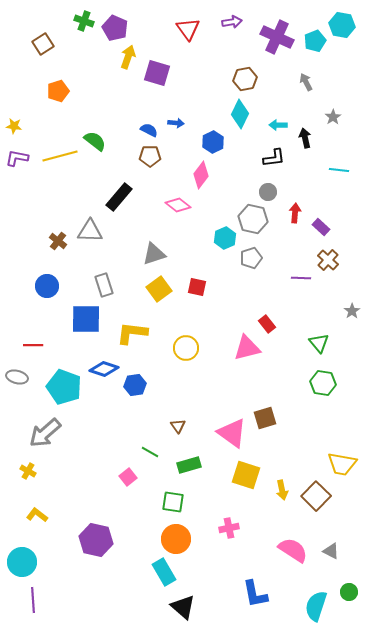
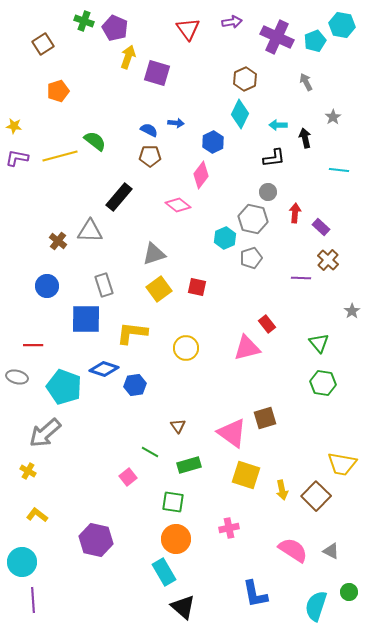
brown hexagon at (245, 79): rotated 15 degrees counterclockwise
